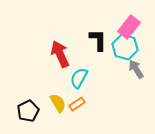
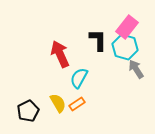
pink rectangle: moved 2 px left
